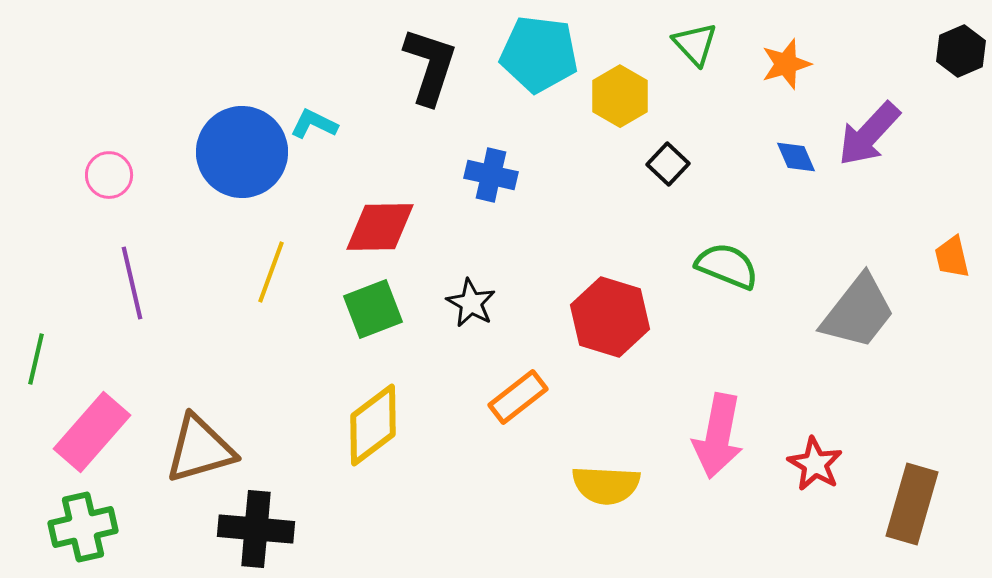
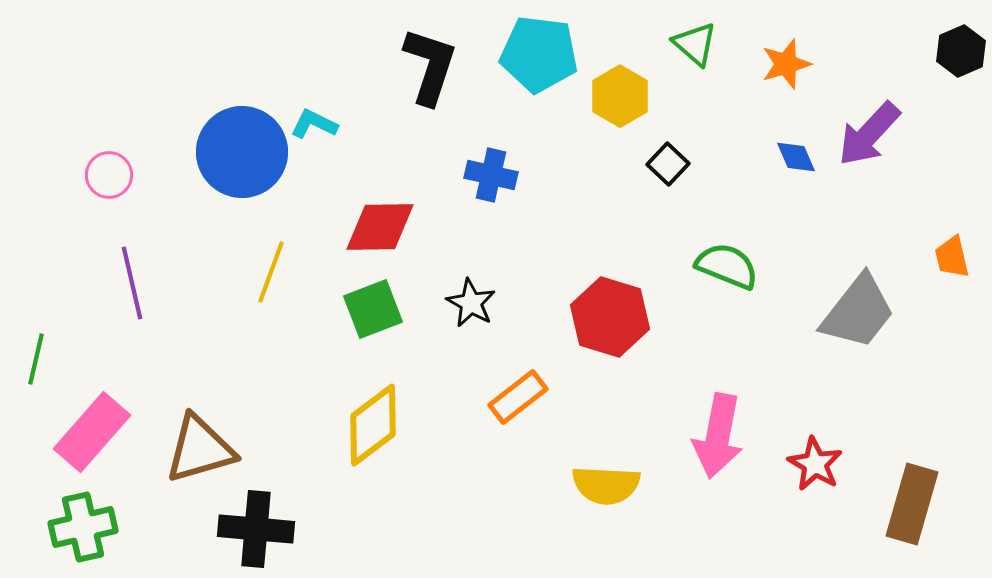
green triangle: rotated 6 degrees counterclockwise
